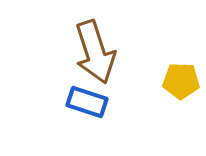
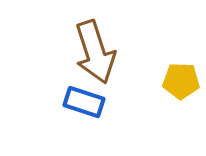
blue rectangle: moved 3 px left
